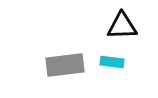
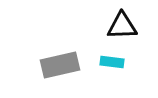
gray rectangle: moved 5 px left; rotated 6 degrees counterclockwise
